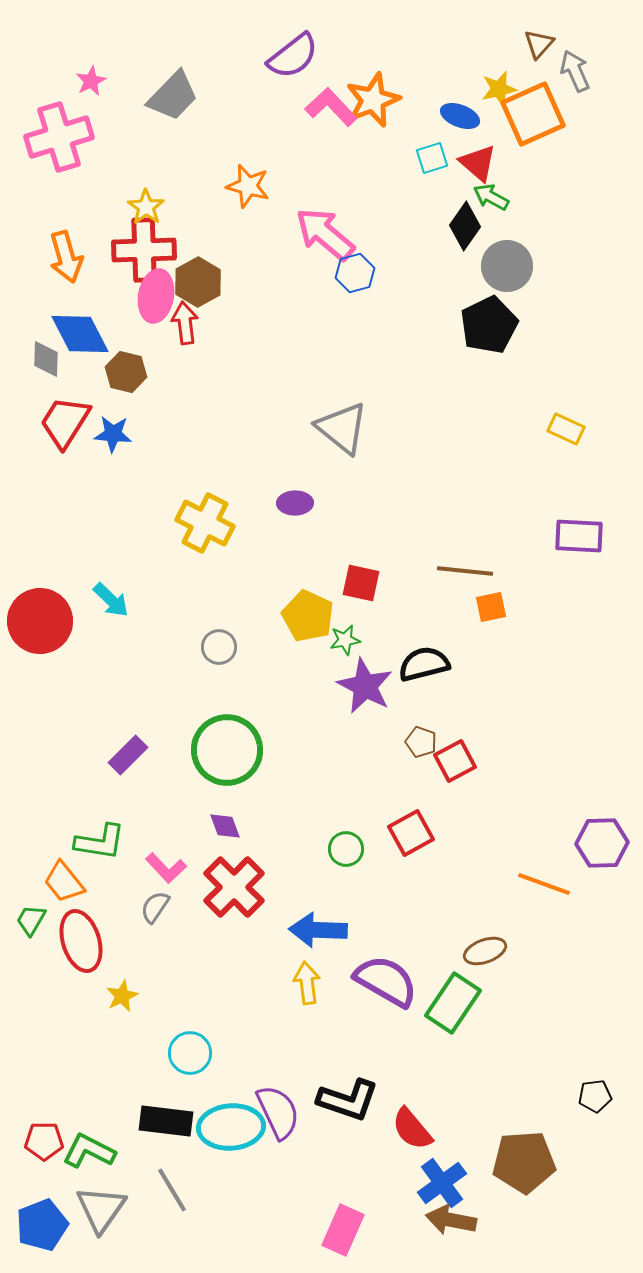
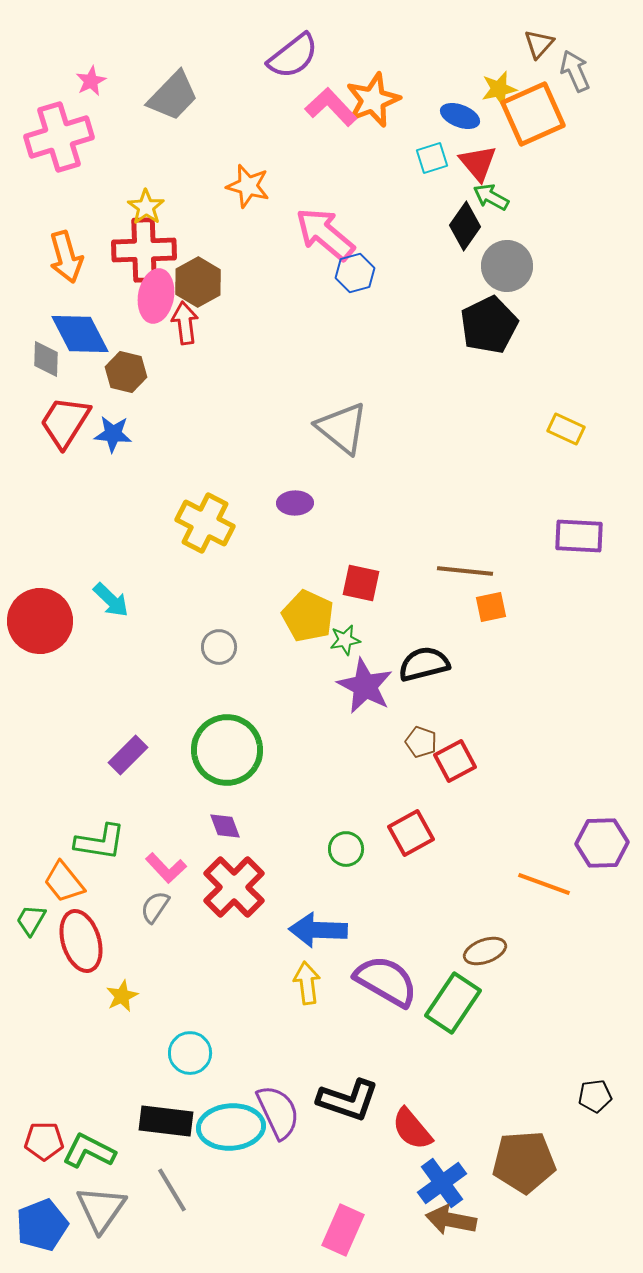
red triangle at (478, 163): rotated 9 degrees clockwise
